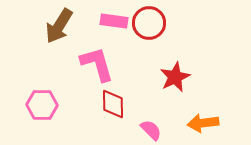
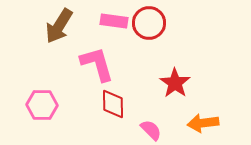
red star: moved 6 px down; rotated 12 degrees counterclockwise
